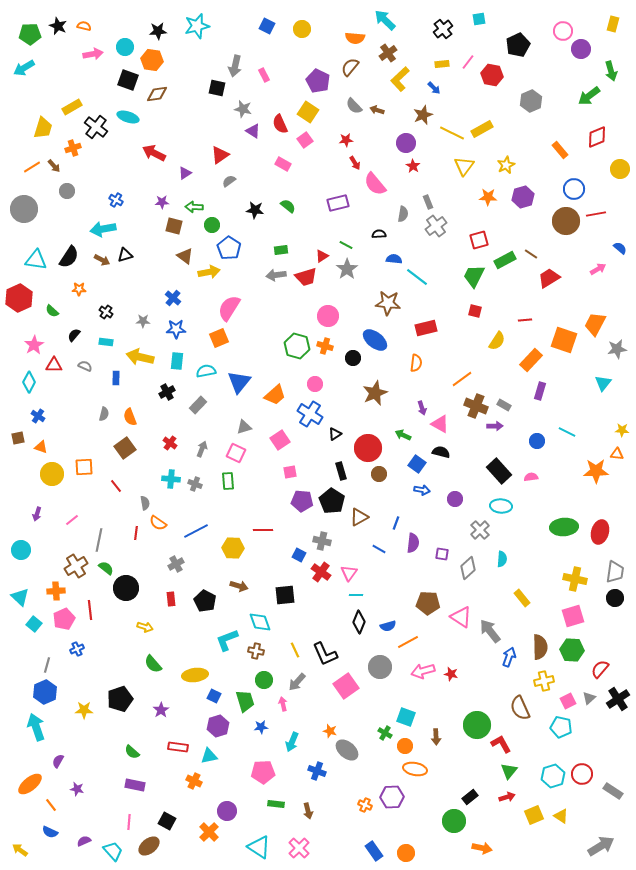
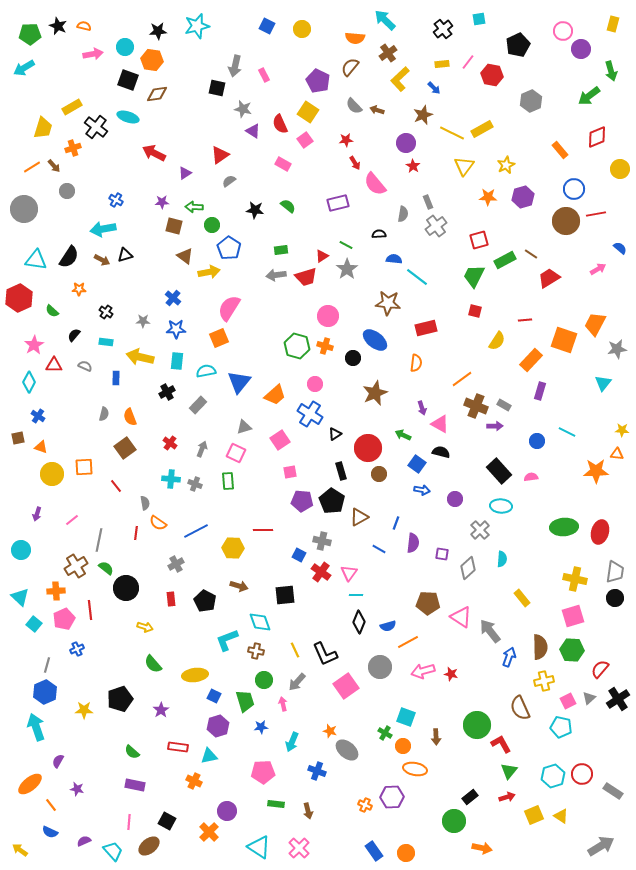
orange circle at (405, 746): moved 2 px left
